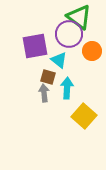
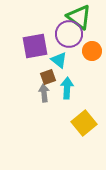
brown square: rotated 35 degrees counterclockwise
yellow square: moved 7 px down; rotated 10 degrees clockwise
